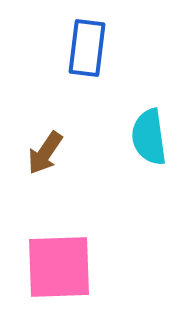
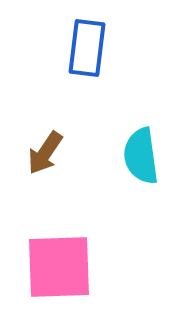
cyan semicircle: moved 8 px left, 19 px down
